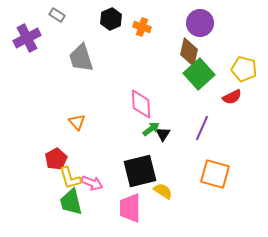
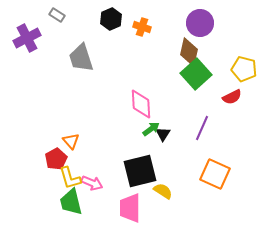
green square: moved 3 px left
orange triangle: moved 6 px left, 19 px down
orange square: rotated 8 degrees clockwise
